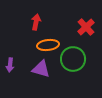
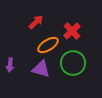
red arrow: rotated 35 degrees clockwise
red cross: moved 14 px left, 4 px down
orange ellipse: rotated 25 degrees counterclockwise
green circle: moved 4 px down
